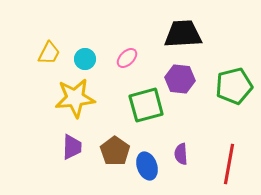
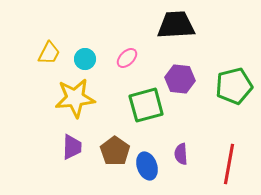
black trapezoid: moved 7 px left, 9 px up
